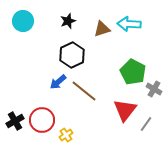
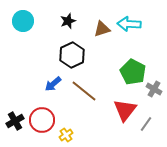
blue arrow: moved 5 px left, 2 px down
